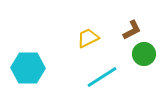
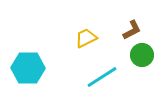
yellow trapezoid: moved 2 px left
green circle: moved 2 px left, 1 px down
